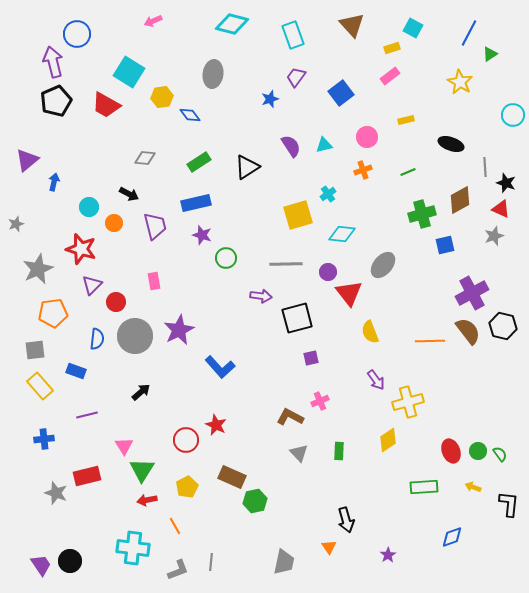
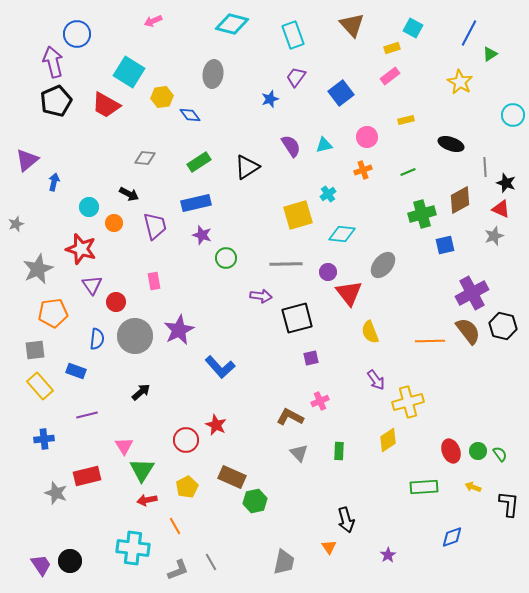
purple triangle at (92, 285): rotated 20 degrees counterclockwise
gray line at (211, 562): rotated 36 degrees counterclockwise
